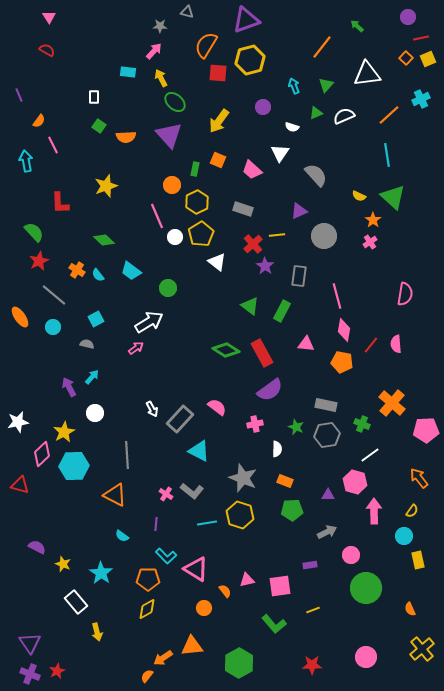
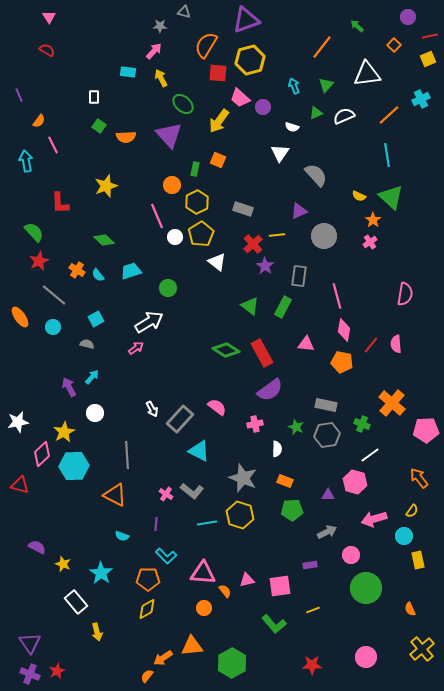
gray triangle at (187, 12): moved 3 px left
red line at (421, 38): moved 9 px right, 2 px up
orange square at (406, 58): moved 12 px left, 13 px up
green ellipse at (175, 102): moved 8 px right, 2 px down
pink trapezoid at (252, 170): moved 12 px left, 72 px up
green triangle at (393, 197): moved 2 px left
cyan trapezoid at (131, 271): rotated 125 degrees clockwise
green rectangle at (282, 311): moved 1 px right, 4 px up
pink arrow at (374, 511): moved 8 px down; rotated 105 degrees counterclockwise
cyan semicircle at (122, 536): rotated 16 degrees counterclockwise
pink triangle at (196, 569): moved 7 px right, 4 px down; rotated 28 degrees counterclockwise
green hexagon at (239, 663): moved 7 px left
